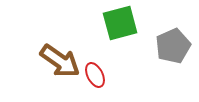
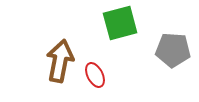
gray pentagon: moved 4 px down; rotated 28 degrees clockwise
brown arrow: rotated 114 degrees counterclockwise
